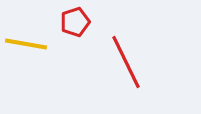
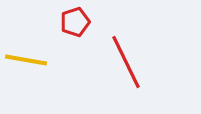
yellow line: moved 16 px down
